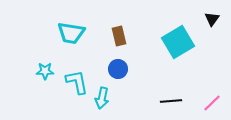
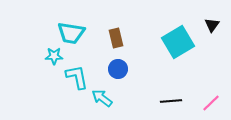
black triangle: moved 6 px down
brown rectangle: moved 3 px left, 2 px down
cyan star: moved 9 px right, 15 px up
cyan L-shape: moved 5 px up
cyan arrow: rotated 115 degrees clockwise
pink line: moved 1 px left
